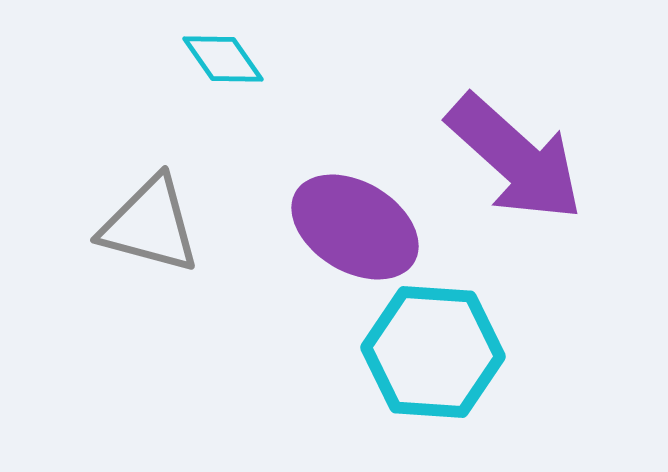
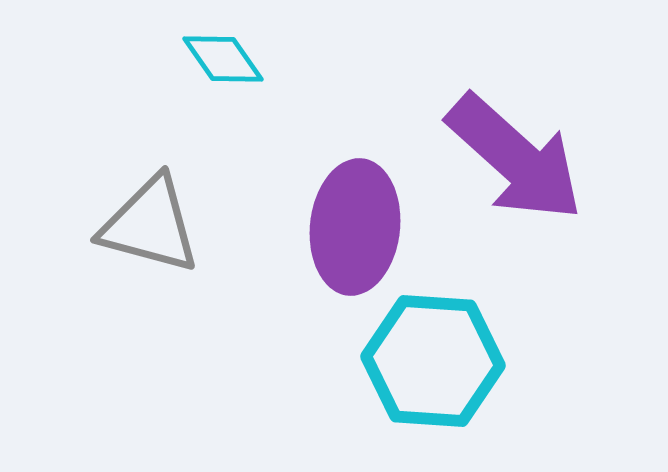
purple ellipse: rotated 65 degrees clockwise
cyan hexagon: moved 9 px down
